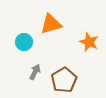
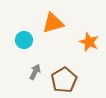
orange triangle: moved 2 px right, 1 px up
cyan circle: moved 2 px up
